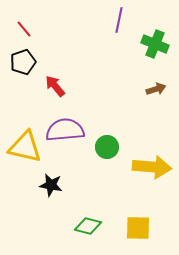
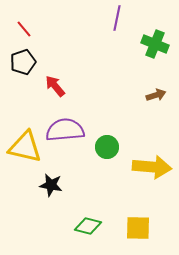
purple line: moved 2 px left, 2 px up
brown arrow: moved 6 px down
